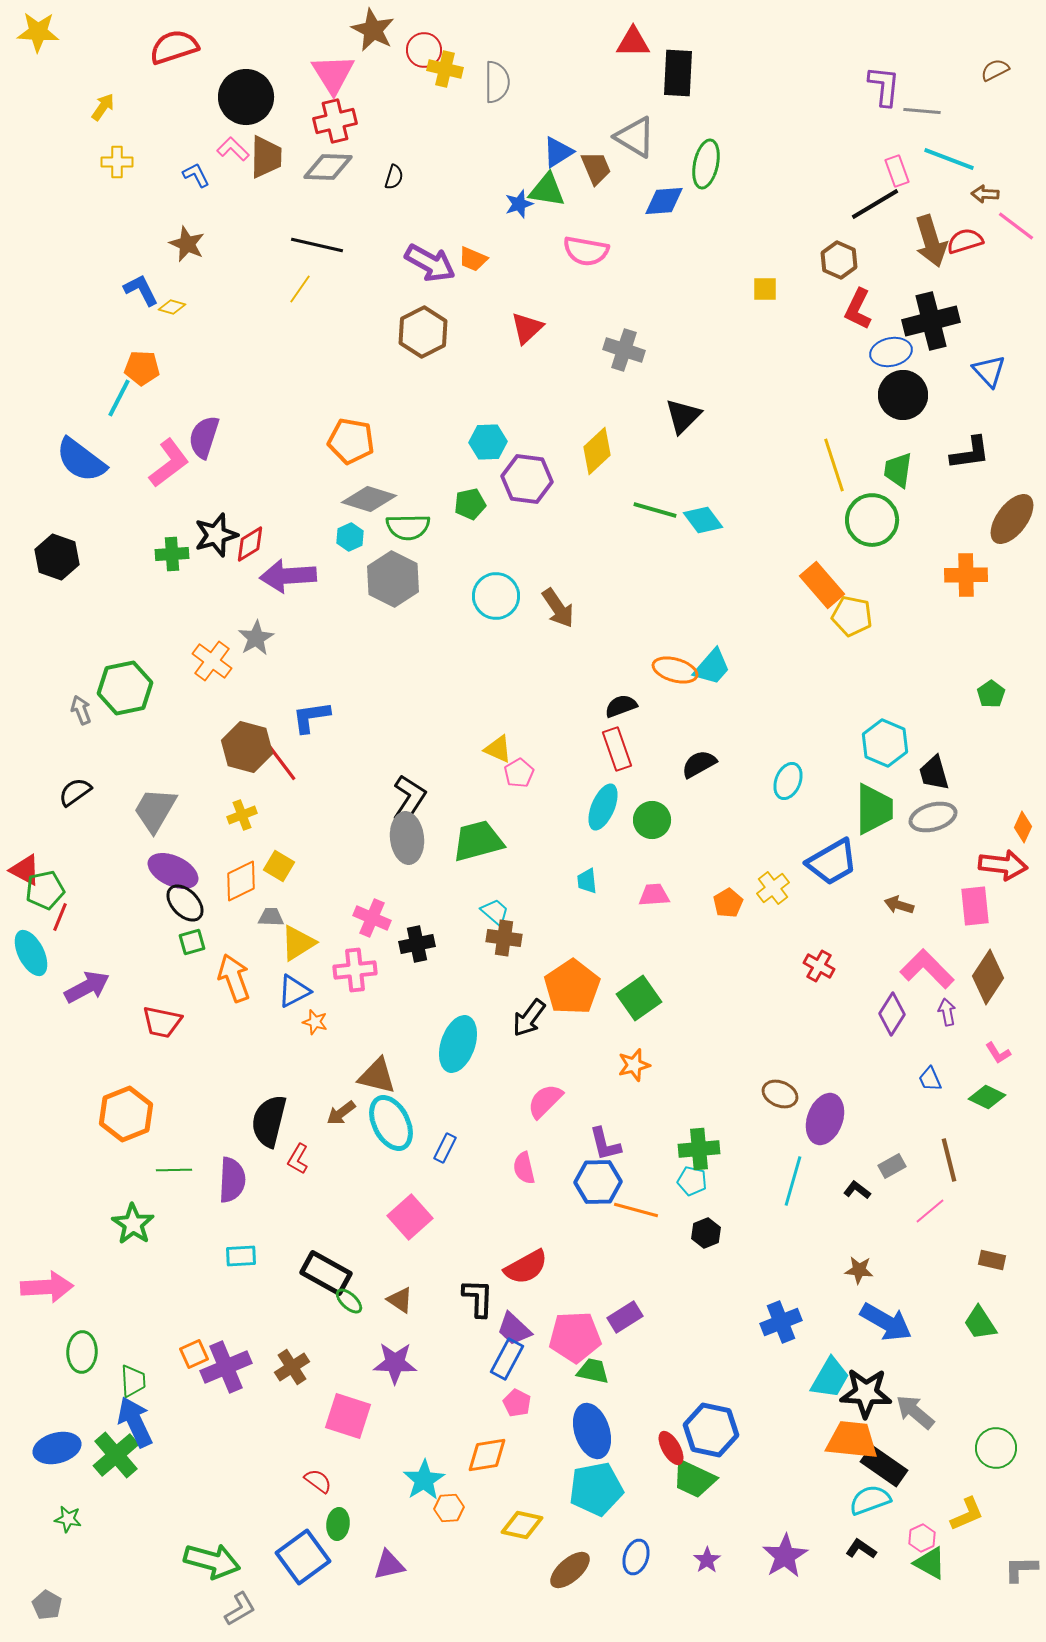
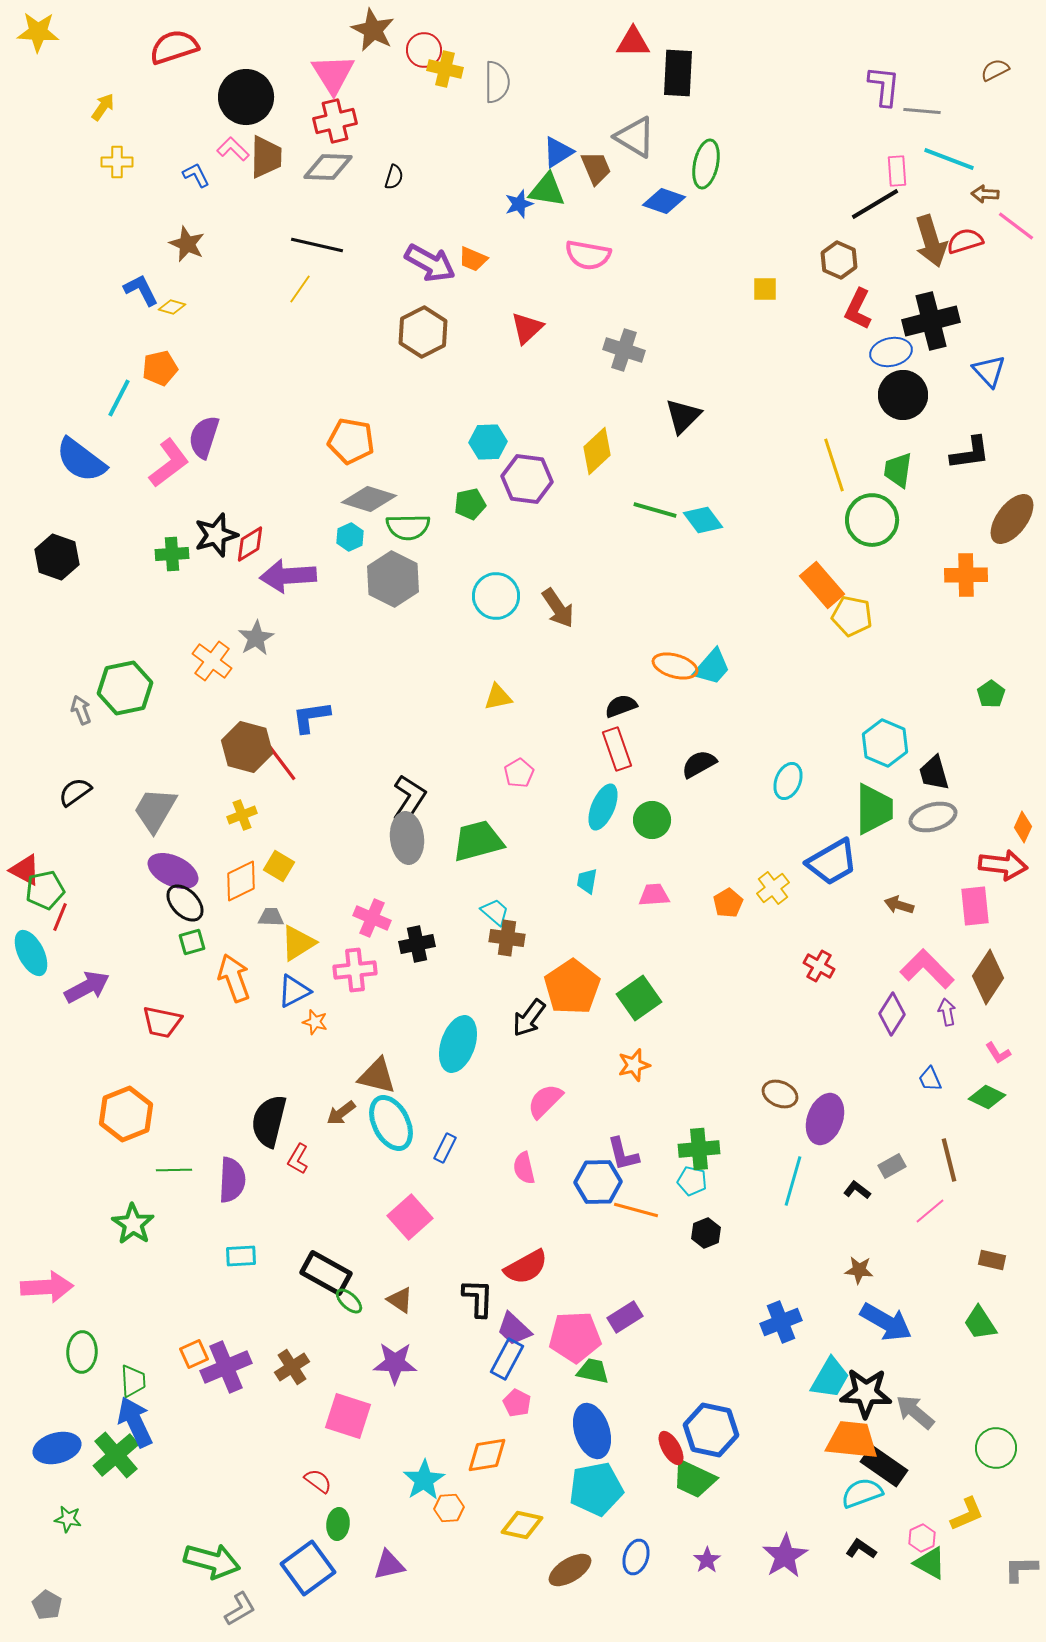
pink rectangle at (897, 171): rotated 16 degrees clockwise
blue diamond at (664, 201): rotated 24 degrees clockwise
pink semicircle at (586, 251): moved 2 px right, 4 px down
orange pentagon at (142, 368): moved 18 px right; rotated 16 degrees counterclockwise
orange ellipse at (675, 670): moved 4 px up
yellow triangle at (498, 749): moved 52 px up; rotated 36 degrees counterclockwise
cyan trapezoid at (587, 881): rotated 16 degrees clockwise
brown cross at (504, 938): moved 3 px right
purple L-shape at (605, 1144): moved 18 px right, 10 px down
cyan semicircle at (870, 1500): moved 8 px left, 7 px up
blue square at (303, 1557): moved 5 px right, 11 px down
brown ellipse at (570, 1570): rotated 9 degrees clockwise
